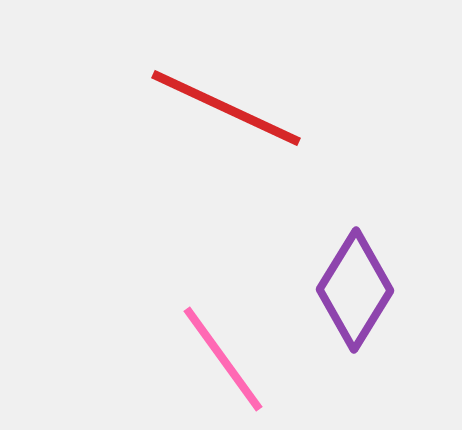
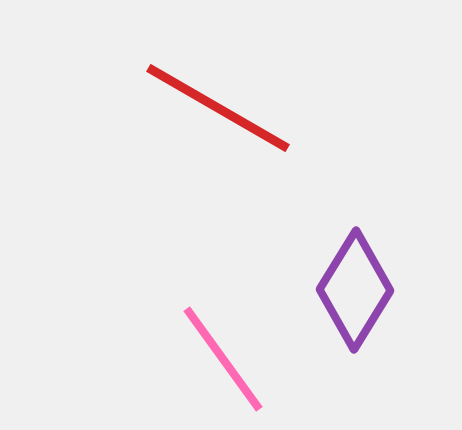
red line: moved 8 px left; rotated 5 degrees clockwise
